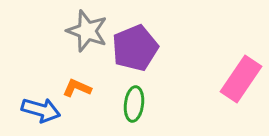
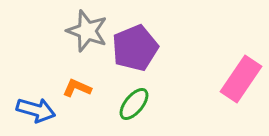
green ellipse: rotated 32 degrees clockwise
blue arrow: moved 5 px left
